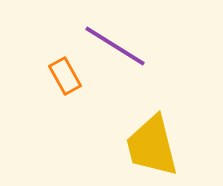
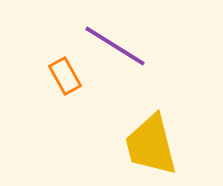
yellow trapezoid: moved 1 px left, 1 px up
